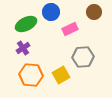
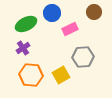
blue circle: moved 1 px right, 1 px down
